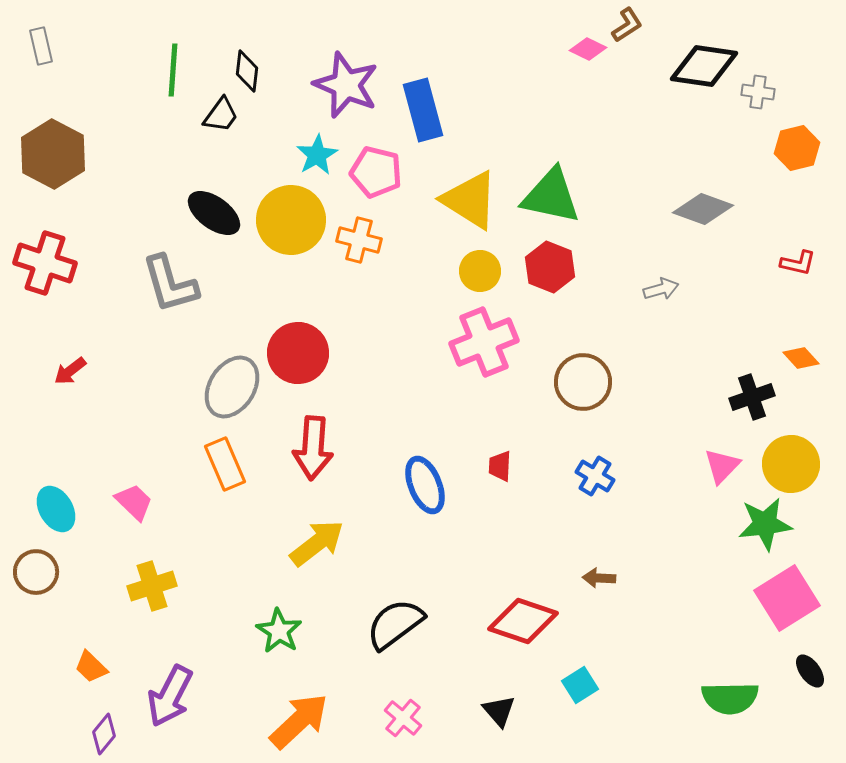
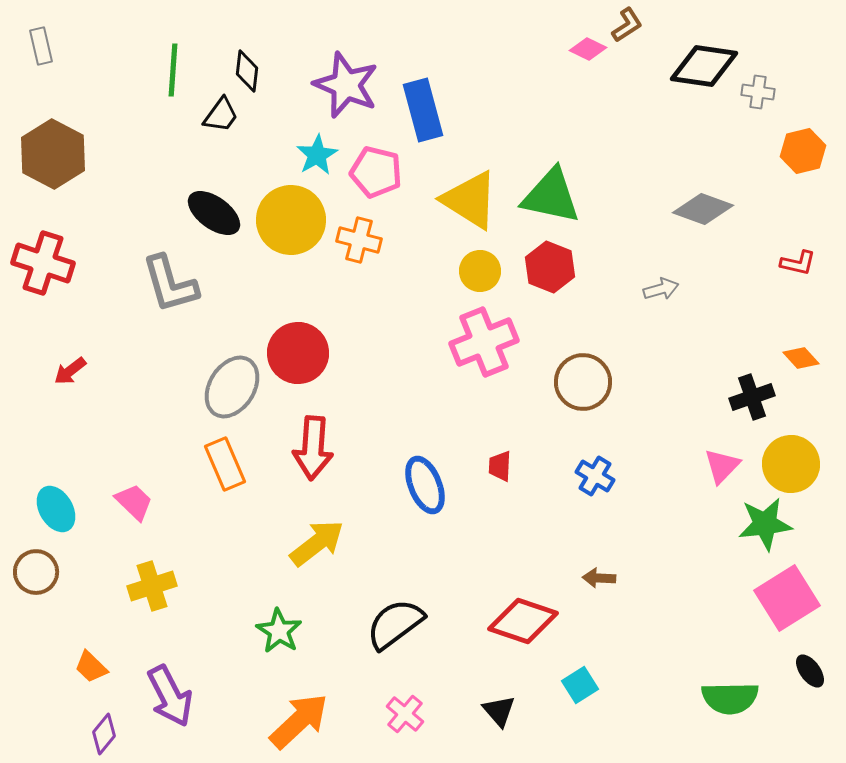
orange hexagon at (797, 148): moved 6 px right, 3 px down
red cross at (45, 263): moved 2 px left
purple arrow at (170, 696): rotated 54 degrees counterclockwise
pink cross at (403, 718): moved 2 px right, 4 px up
